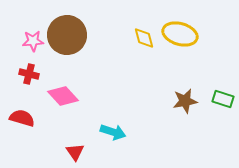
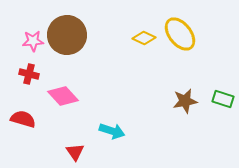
yellow ellipse: rotated 36 degrees clockwise
yellow diamond: rotated 50 degrees counterclockwise
red semicircle: moved 1 px right, 1 px down
cyan arrow: moved 1 px left, 1 px up
